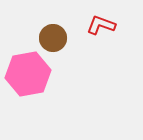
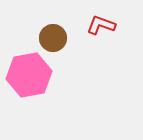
pink hexagon: moved 1 px right, 1 px down
